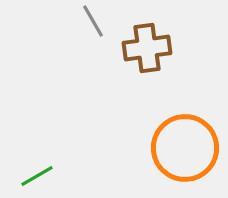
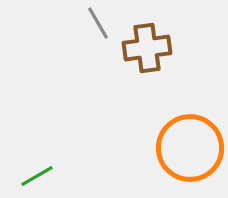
gray line: moved 5 px right, 2 px down
orange circle: moved 5 px right
